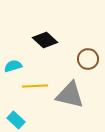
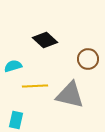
cyan rectangle: rotated 60 degrees clockwise
